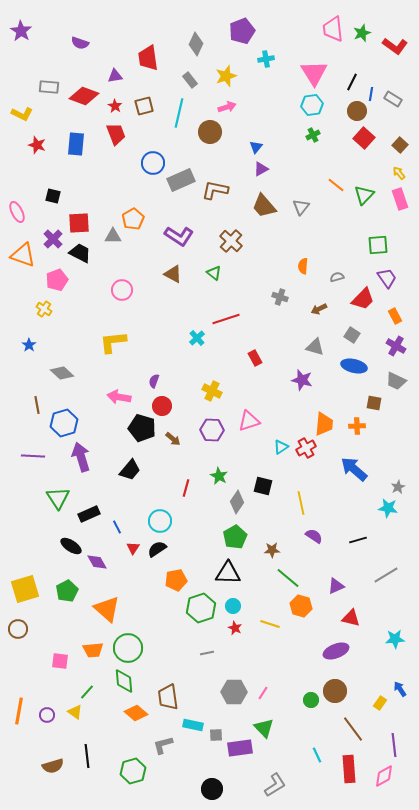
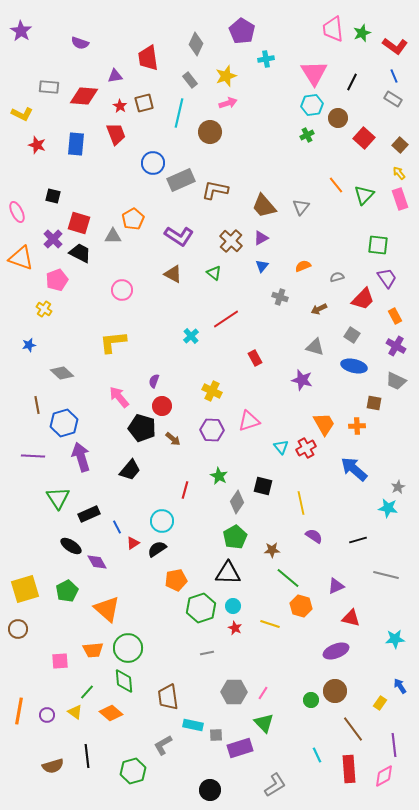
purple pentagon at (242, 31): rotated 20 degrees counterclockwise
blue line at (371, 94): moved 23 px right, 18 px up; rotated 32 degrees counterclockwise
red diamond at (84, 96): rotated 16 degrees counterclockwise
red star at (115, 106): moved 5 px right
brown square at (144, 106): moved 3 px up
pink arrow at (227, 107): moved 1 px right, 4 px up
brown circle at (357, 111): moved 19 px left, 7 px down
green cross at (313, 135): moved 6 px left
blue triangle at (256, 147): moved 6 px right, 119 px down
purple triangle at (261, 169): moved 69 px down
orange line at (336, 185): rotated 12 degrees clockwise
red square at (79, 223): rotated 20 degrees clockwise
green square at (378, 245): rotated 10 degrees clockwise
orange triangle at (23, 255): moved 2 px left, 3 px down
orange semicircle at (303, 266): rotated 63 degrees clockwise
red line at (226, 319): rotated 16 degrees counterclockwise
cyan cross at (197, 338): moved 6 px left, 2 px up
blue star at (29, 345): rotated 24 degrees clockwise
pink arrow at (119, 397): rotated 40 degrees clockwise
orange trapezoid at (324, 424): rotated 35 degrees counterclockwise
cyan triangle at (281, 447): rotated 35 degrees counterclockwise
red line at (186, 488): moved 1 px left, 2 px down
cyan circle at (160, 521): moved 2 px right
red triangle at (133, 548): moved 5 px up; rotated 24 degrees clockwise
gray line at (386, 575): rotated 45 degrees clockwise
pink square at (60, 661): rotated 12 degrees counterclockwise
blue arrow at (400, 689): moved 3 px up
orange diamond at (136, 713): moved 25 px left
green triangle at (264, 728): moved 5 px up
gray L-shape at (163, 745): rotated 15 degrees counterclockwise
purple rectangle at (240, 748): rotated 10 degrees counterclockwise
black circle at (212, 789): moved 2 px left, 1 px down
